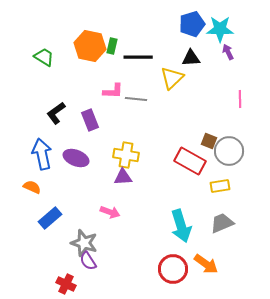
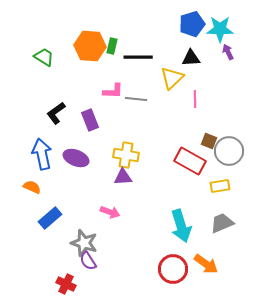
orange hexagon: rotated 8 degrees counterclockwise
pink line: moved 45 px left
